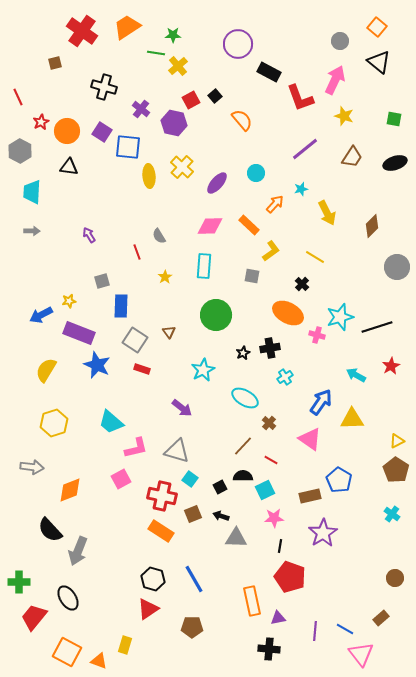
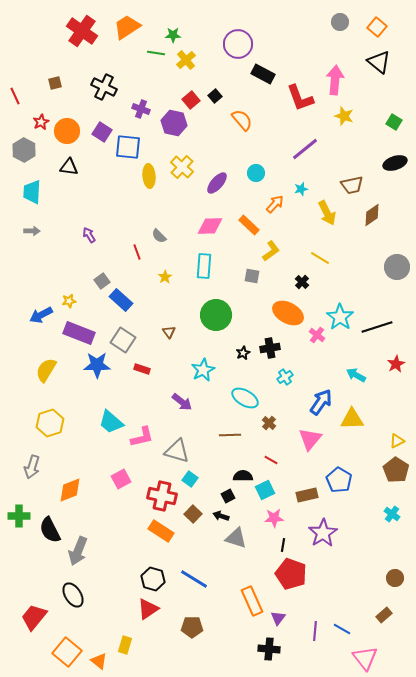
gray circle at (340, 41): moved 19 px up
brown square at (55, 63): moved 20 px down
yellow cross at (178, 66): moved 8 px right, 6 px up
black rectangle at (269, 72): moved 6 px left, 2 px down
pink arrow at (335, 80): rotated 20 degrees counterclockwise
black cross at (104, 87): rotated 10 degrees clockwise
red line at (18, 97): moved 3 px left, 1 px up
red square at (191, 100): rotated 12 degrees counterclockwise
purple cross at (141, 109): rotated 18 degrees counterclockwise
green square at (394, 119): moved 3 px down; rotated 21 degrees clockwise
gray hexagon at (20, 151): moved 4 px right, 1 px up
brown trapezoid at (352, 157): moved 28 px down; rotated 45 degrees clockwise
brown diamond at (372, 226): moved 11 px up; rotated 10 degrees clockwise
gray semicircle at (159, 236): rotated 14 degrees counterclockwise
yellow line at (315, 257): moved 5 px right, 1 px down
gray square at (102, 281): rotated 21 degrees counterclockwise
black cross at (302, 284): moved 2 px up
blue rectangle at (121, 306): moved 6 px up; rotated 50 degrees counterclockwise
cyan star at (340, 317): rotated 20 degrees counterclockwise
pink cross at (317, 335): rotated 21 degrees clockwise
gray square at (135, 340): moved 12 px left
blue star at (97, 365): rotated 24 degrees counterclockwise
red star at (391, 366): moved 5 px right, 2 px up
purple arrow at (182, 408): moved 6 px up
yellow hexagon at (54, 423): moved 4 px left
pink triangle at (310, 439): rotated 35 degrees clockwise
brown line at (243, 446): moved 13 px left, 11 px up; rotated 45 degrees clockwise
pink L-shape at (136, 448): moved 6 px right, 11 px up
gray arrow at (32, 467): rotated 100 degrees clockwise
black square at (220, 487): moved 8 px right, 9 px down
brown rectangle at (310, 496): moved 3 px left, 1 px up
brown square at (193, 514): rotated 24 degrees counterclockwise
black semicircle at (50, 530): rotated 16 degrees clockwise
gray triangle at (236, 538): rotated 15 degrees clockwise
black line at (280, 546): moved 3 px right, 1 px up
red pentagon at (290, 577): moved 1 px right, 3 px up
blue line at (194, 579): rotated 28 degrees counterclockwise
green cross at (19, 582): moved 66 px up
black ellipse at (68, 598): moved 5 px right, 3 px up
orange rectangle at (252, 601): rotated 12 degrees counterclockwise
purple triangle at (278, 618): rotated 42 degrees counterclockwise
brown rectangle at (381, 618): moved 3 px right, 3 px up
blue line at (345, 629): moved 3 px left
orange square at (67, 652): rotated 12 degrees clockwise
pink triangle at (361, 654): moved 4 px right, 4 px down
orange triangle at (99, 661): rotated 18 degrees clockwise
